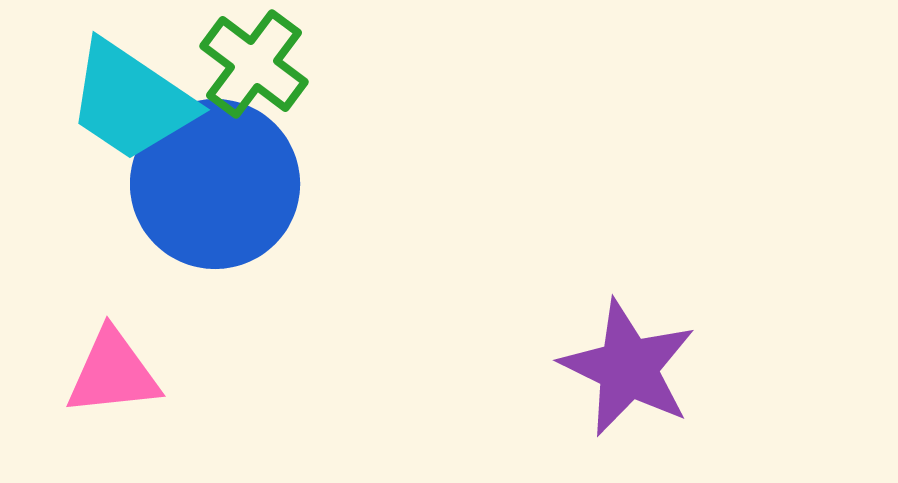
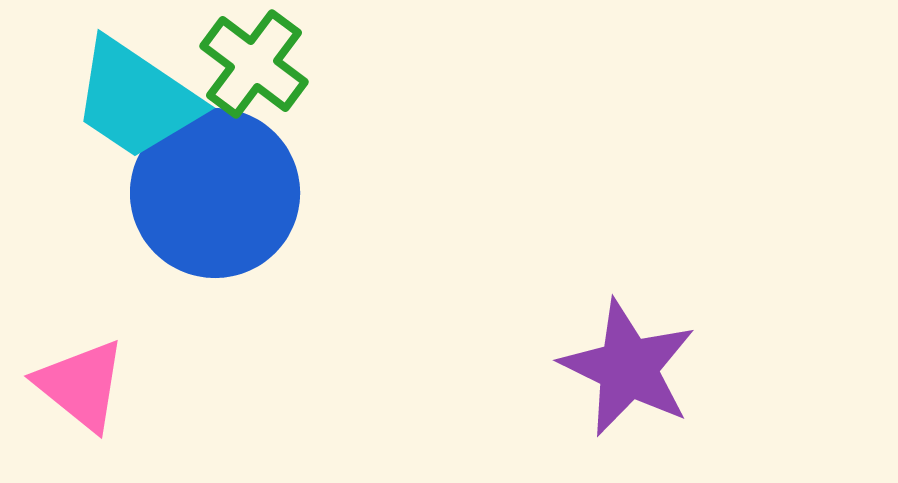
cyan trapezoid: moved 5 px right, 2 px up
blue circle: moved 9 px down
pink triangle: moved 32 px left, 12 px down; rotated 45 degrees clockwise
